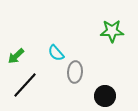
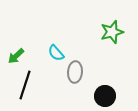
green star: moved 1 px down; rotated 15 degrees counterclockwise
black line: rotated 24 degrees counterclockwise
